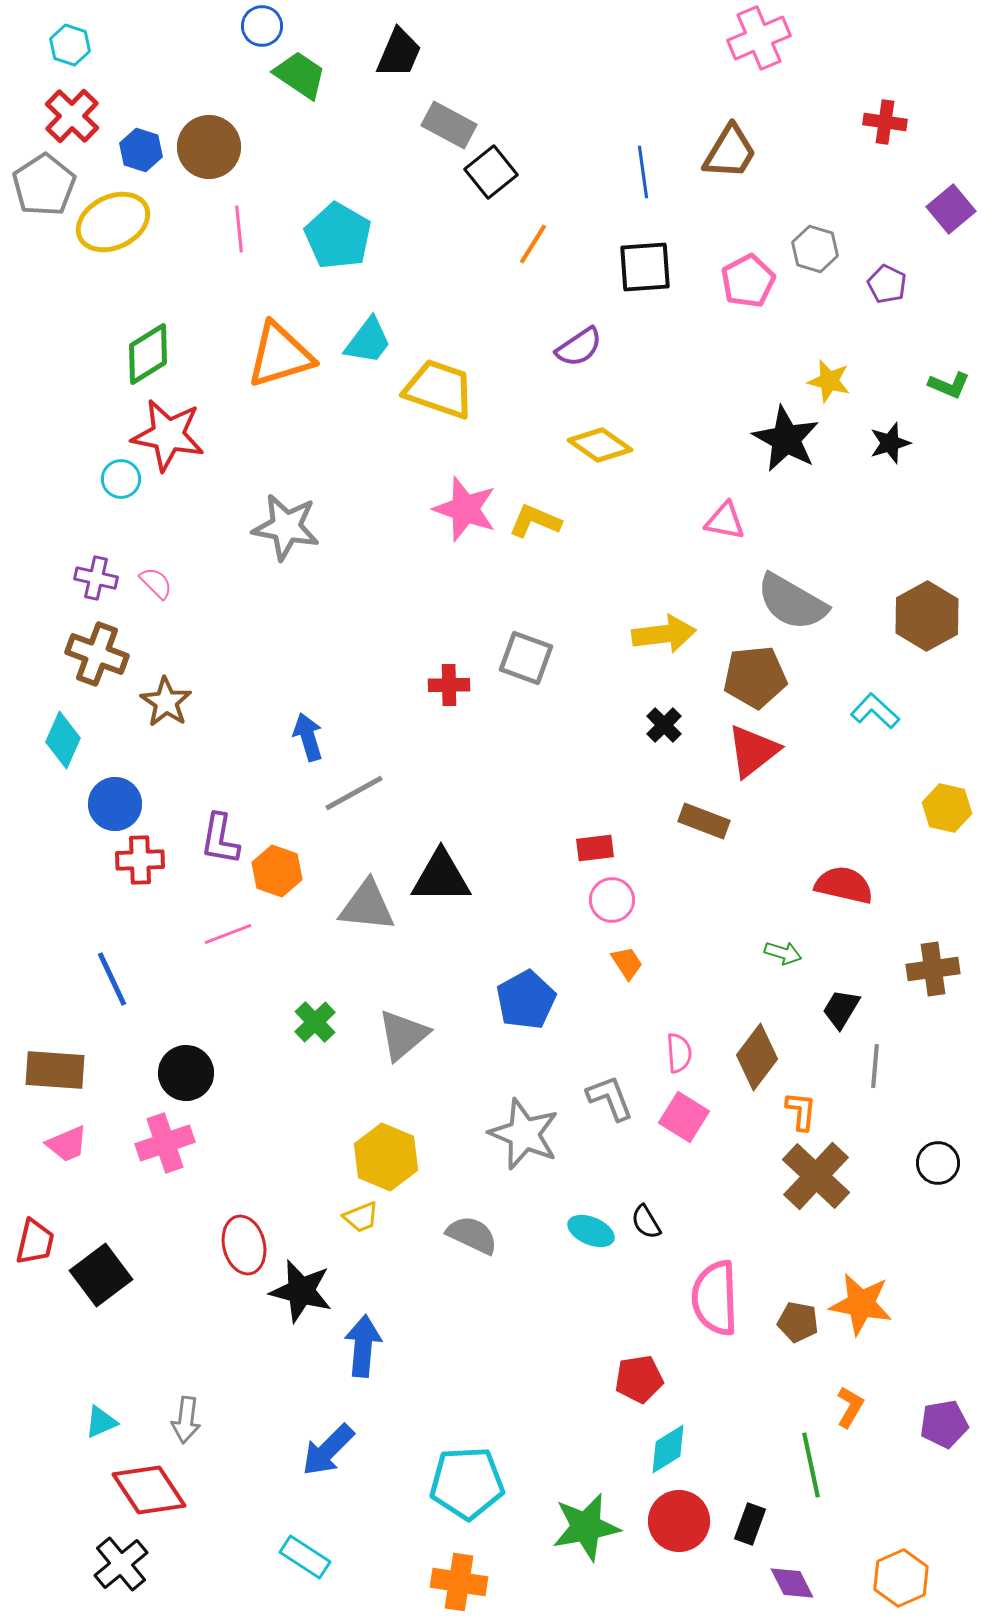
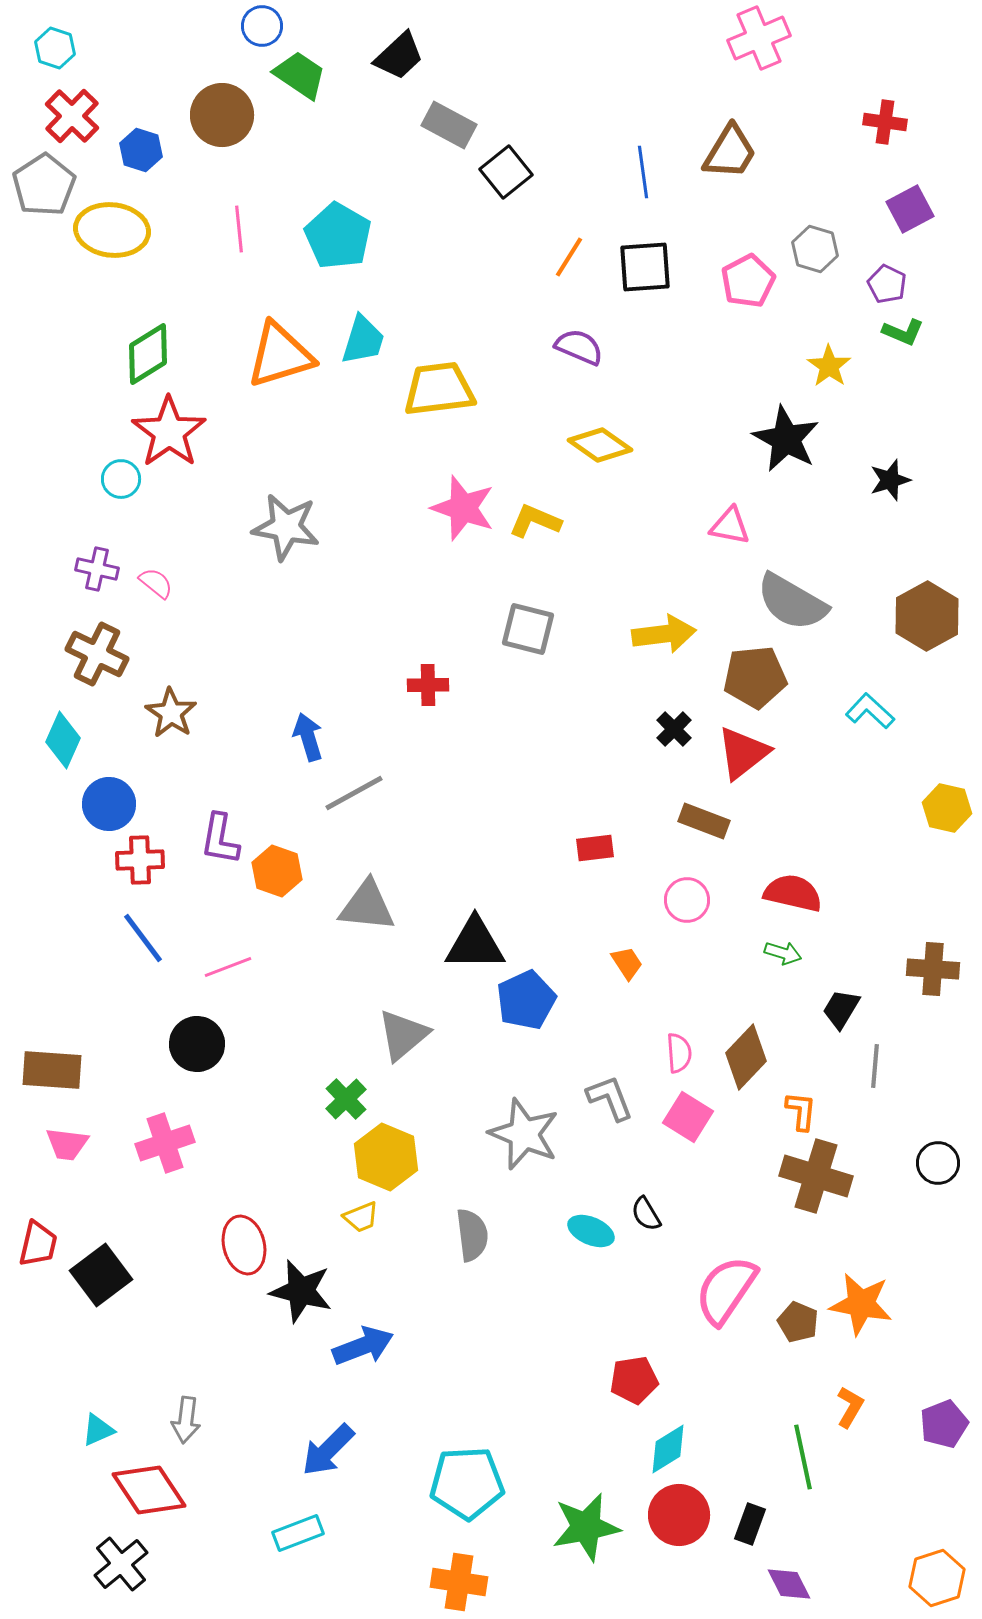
cyan hexagon at (70, 45): moved 15 px left, 3 px down
black trapezoid at (399, 53): moved 3 px down; rotated 24 degrees clockwise
brown circle at (209, 147): moved 13 px right, 32 px up
black square at (491, 172): moved 15 px right
purple square at (951, 209): moved 41 px left; rotated 12 degrees clockwise
yellow ellipse at (113, 222): moved 1 px left, 8 px down; rotated 32 degrees clockwise
orange line at (533, 244): moved 36 px right, 13 px down
cyan trapezoid at (368, 341): moved 5 px left, 1 px up; rotated 20 degrees counterclockwise
purple semicircle at (579, 347): rotated 123 degrees counterclockwise
yellow star at (829, 381): moved 15 px up; rotated 21 degrees clockwise
green L-shape at (949, 385): moved 46 px left, 53 px up
yellow trapezoid at (439, 389): rotated 26 degrees counterclockwise
red star at (168, 435): moved 1 px right, 3 px up; rotated 26 degrees clockwise
black star at (890, 443): moved 37 px down
pink star at (465, 509): moved 2 px left, 1 px up
pink triangle at (725, 521): moved 5 px right, 5 px down
purple cross at (96, 578): moved 1 px right, 9 px up
pink semicircle at (156, 583): rotated 6 degrees counterclockwise
brown cross at (97, 654): rotated 6 degrees clockwise
gray square at (526, 658): moved 2 px right, 29 px up; rotated 6 degrees counterclockwise
red cross at (449, 685): moved 21 px left
brown star at (166, 702): moved 5 px right, 11 px down
cyan L-shape at (875, 711): moved 5 px left
black cross at (664, 725): moved 10 px right, 4 px down
red triangle at (753, 751): moved 10 px left, 2 px down
blue circle at (115, 804): moved 6 px left
black triangle at (441, 877): moved 34 px right, 67 px down
red semicircle at (844, 885): moved 51 px left, 8 px down
pink circle at (612, 900): moved 75 px right
pink line at (228, 934): moved 33 px down
brown cross at (933, 969): rotated 12 degrees clockwise
blue line at (112, 979): moved 31 px right, 41 px up; rotated 12 degrees counterclockwise
blue pentagon at (526, 1000): rotated 4 degrees clockwise
green cross at (315, 1022): moved 31 px right, 77 px down
brown diamond at (757, 1057): moved 11 px left; rotated 6 degrees clockwise
brown rectangle at (55, 1070): moved 3 px left
black circle at (186, 1073): moved 11 px right, 29 px up
pink square at (684, 1117): moved 4 px right
pink trapezoid at (67, 1144): rotated 30 degrees clockwise
brown cross at (816, 1176): rotated 26 degrees counterclockwise
black semicircle at (646, 1222): moved 8 px up
gray semicircle at (472, 1235): rotated 58 degrees clockwise
red trapezoid at (35, 1242): moved 3 px right, 2 px down
pink semicircle at (715, 1298): moved 11 px right, 8 px up; rotated 36 degrees clockwise
brown pentagon at (798, 1322): rotated 12 degrees clockwise
blue arrow at (363, 1346): rotated 64 degrees clockwise
red pentagon at (639, 1379): moved 5 px left, 1 px down
cyan triangle at (101, 1422): moved 3 px left, 8 px down
purple pentagon at (944, 1424): rotated 12 degrees counterclockwise
green line at (811, 1465): moved 8 px left, 8 px up
red circle at (679, 1521): moved 6 px up
cyan rectangle at (305, 1557): moved 7 px left, 24 px up; rotated 54 degrees counterclockwise
orange hexagon at (901, 1578): moved 36 px right; rotated 6 degrees clockwise
purple diamond at (792, 1583): moved 3 px left, 1 px down
